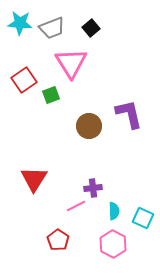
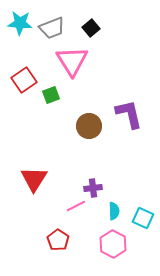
pink triangle: moved 1 px right, 2 px up
